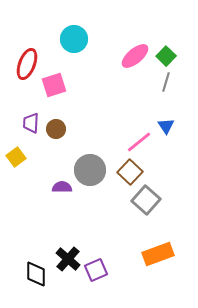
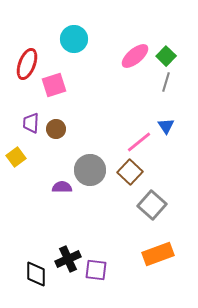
gray square: moved 6 px right, 5 px down
black cross: rotated 25 degrees clockwise
purple square: rotated 30 degrees clockwise
